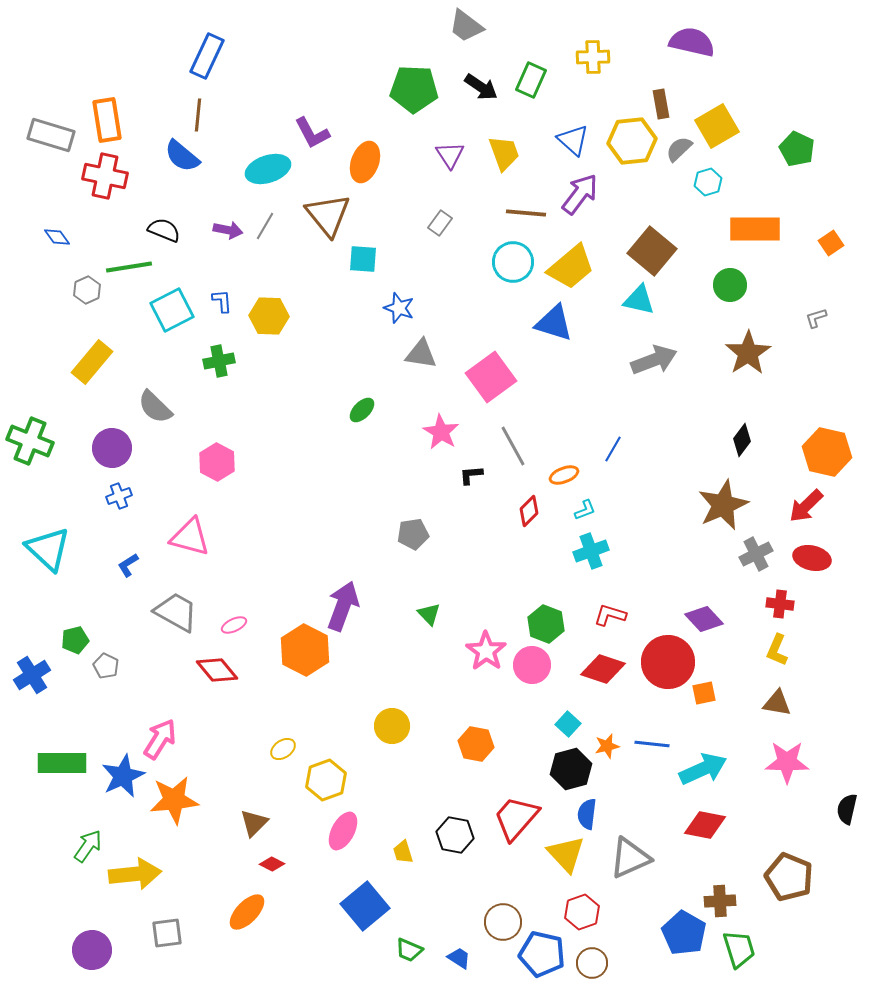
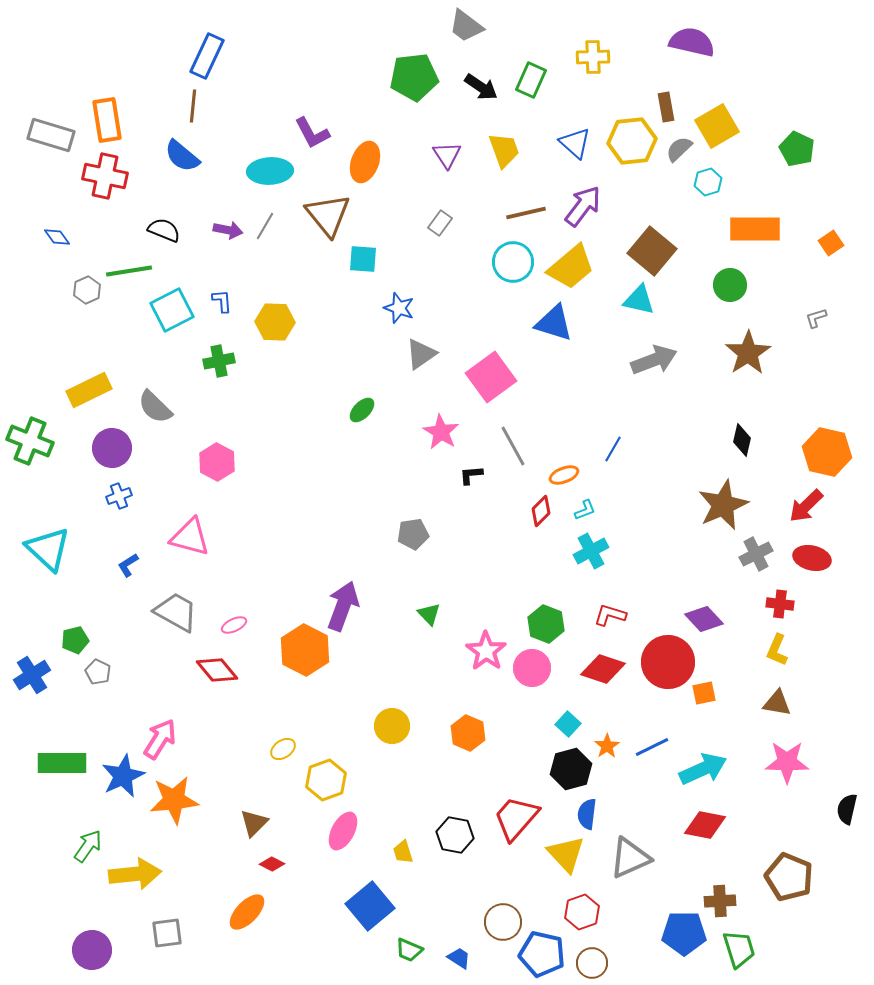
green pentagon at (414, 89): moved 12 px up; rotated 9 degrees counterclockwise
brown rectangle at (661, 104): moved 5 px right, 3 px down
brown line at (198, 115): moved 5 px left, 9 px up
blue triangle at (573, 140): moved 2 px right, 3 px down
yellow trapezoid at (504, 153): moved 3 px up
purple triangle at (450, 155): moved 3 px left
cyan ellipse at (268, 169): moved 2 px right, 2 px down; rotated 15 degrees clockwise
purple arrow at (580, 194): moved 3 px right, 12 px down
brown line at (526, 213): rotated 18 degrees counterclockwise
green line at (129, 267): moved 4 px down
yellow hexagon at (269, 316): moved 6 px right, 6 px down
gray triangle at (421, 354): rotated 44 degrees counterclockwise
yellow rectangle at (92, 362): moved 3 px left, 28 px down; rotated 24 degrees clockwise
black diamond at (742, 440): rotated 24 degrees counterclockwise
red diamond at (529, 511): moved 12 px right
cyan cross at (591, 551): rotated 8 degrees counterclockwise
pink circle at (532, 665): moved 3 px down
gray pentagon at (106, 666): moved 8 px left, 6 px down
orange hexagon at (476, 744): moved 8 px left, 11 px up; rotated 12 degrees clockwise
blue line at (652, 744): moved 3 px down; rotated 32 degrees counterclockwise
orange star at (607, 746): rotated 20 degrees counterclockwise
blue square at (365, 906): moved 5 px right
blue pentagon at (684, 933): rotated 30 degrees counterclockwise
